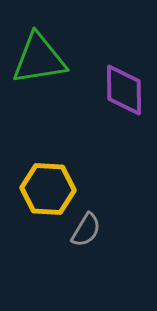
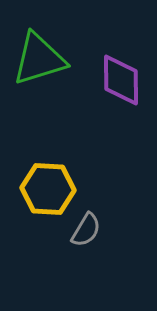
green triangle: rotated 8 degrees counterclockwise
purple diamond: moved 3 px left, 10 px up
